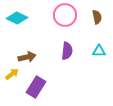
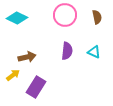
cyan triangle: moved 5 px left, 1 px down; rotated 24 degrees clockwise
yellow arrow: moved 1 px right, 1 px down
